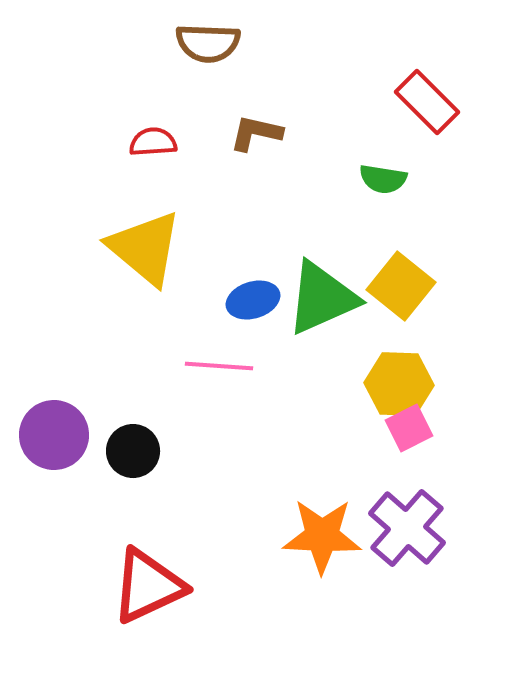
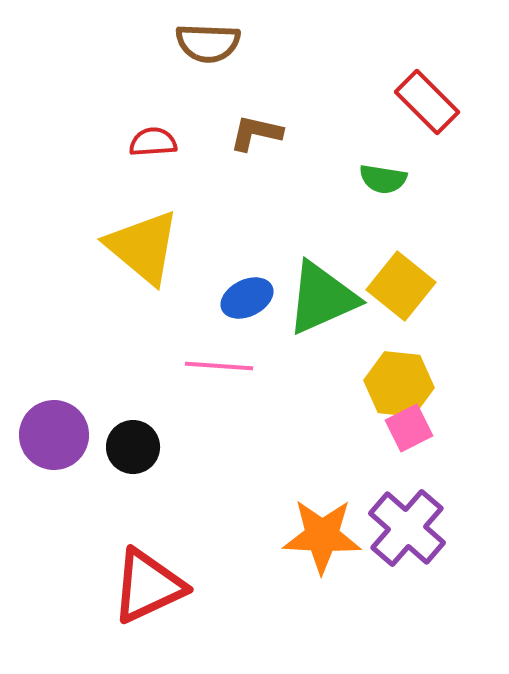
yellow triangle: moved 2 px left, 1 px up
blue ellipse: moved 6 px left, 2 px up; rotated 9 degrees counterclockwise
yellow hexagon: rotated 4 degrees clockwise
black circle: moved 4 px up
